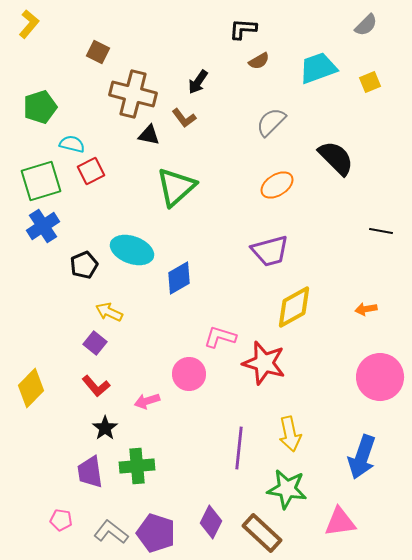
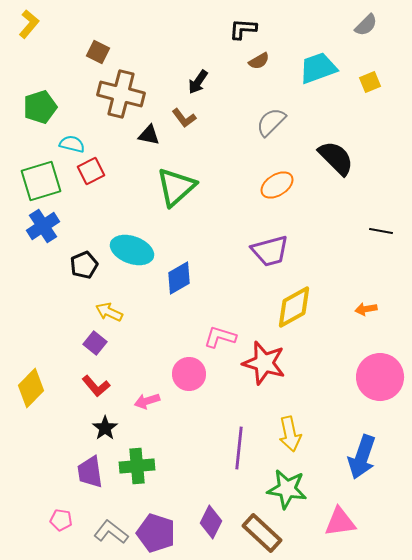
brown cross at (133, 94): moved 12 px left
